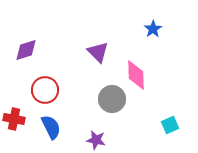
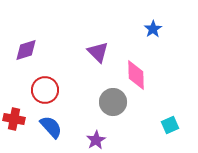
gray circle: moved 1 px right, 3 px down
blue semicircle: rotated 15 degrees counterclockwise
purple star: rotated 30 degrees clockwise
